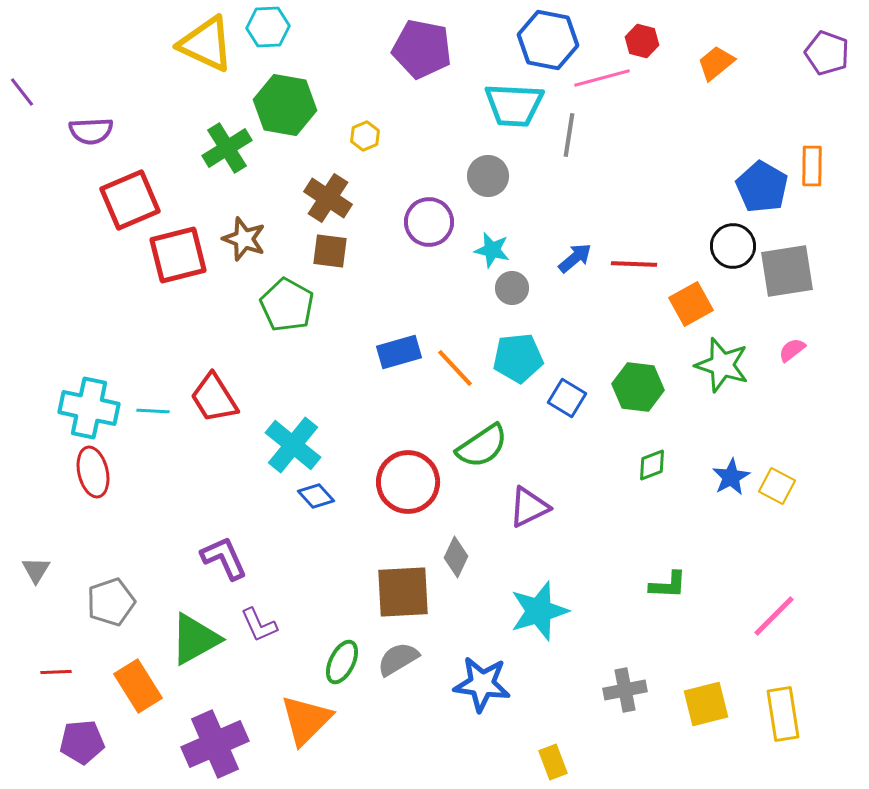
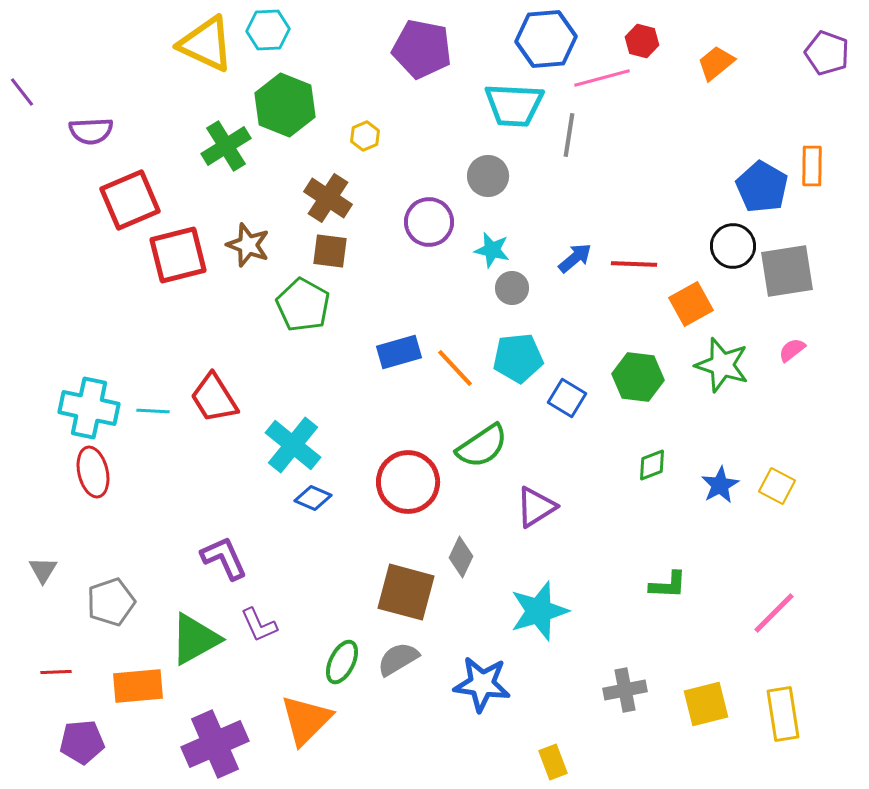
cyan hexagon at (268, 27): moved 3 px down
blue hexagon at (548, 40): moved 2 px left, 1 px up; rotated 16 degrees counterclockwise
green hexagon at (285, 105): rotated 12 degrees clockwise
green cross at (227, 148): moved 1 px left, 2 px up
brown star at (244, 239): moved 4 px right, 6 px down
green pentagon at (287, 305): moved 16 px right
green hexagon at (638, 387): moved 10 px up
blue star at (731, 477): moved 11 px left, 8 px down
blue diamond at (316, 496): moved 3 px left, 2 px down; rotated 24 degrees counterclockwise
purple triangle at (529, 507): moved 7 px right; rotated 6 degrees counterclockwise
gray diamond at (456, 557): moved 5 px right
gray triangle at (36, 570): moved 7 px right
brown square at (403, 592): moved 3 px right; rotated 18 degrees clockwise
pink line at (774, 616): moved 3 px up
orange rectangle at (138, 686): rotated 63 degrees counterclockwise
